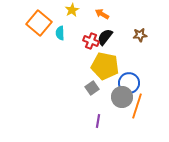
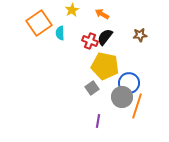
orange square: rotated 15 degrees clockwise
red cross: moved 1 px left
